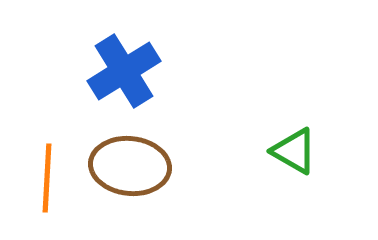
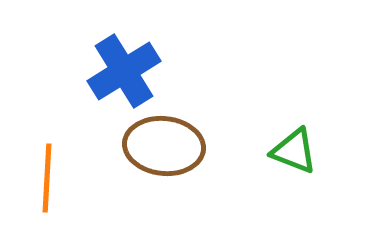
green triangle: rotated 9 degrees counterclockwise
brown ellipse: moved 34 px right, 20 px up
